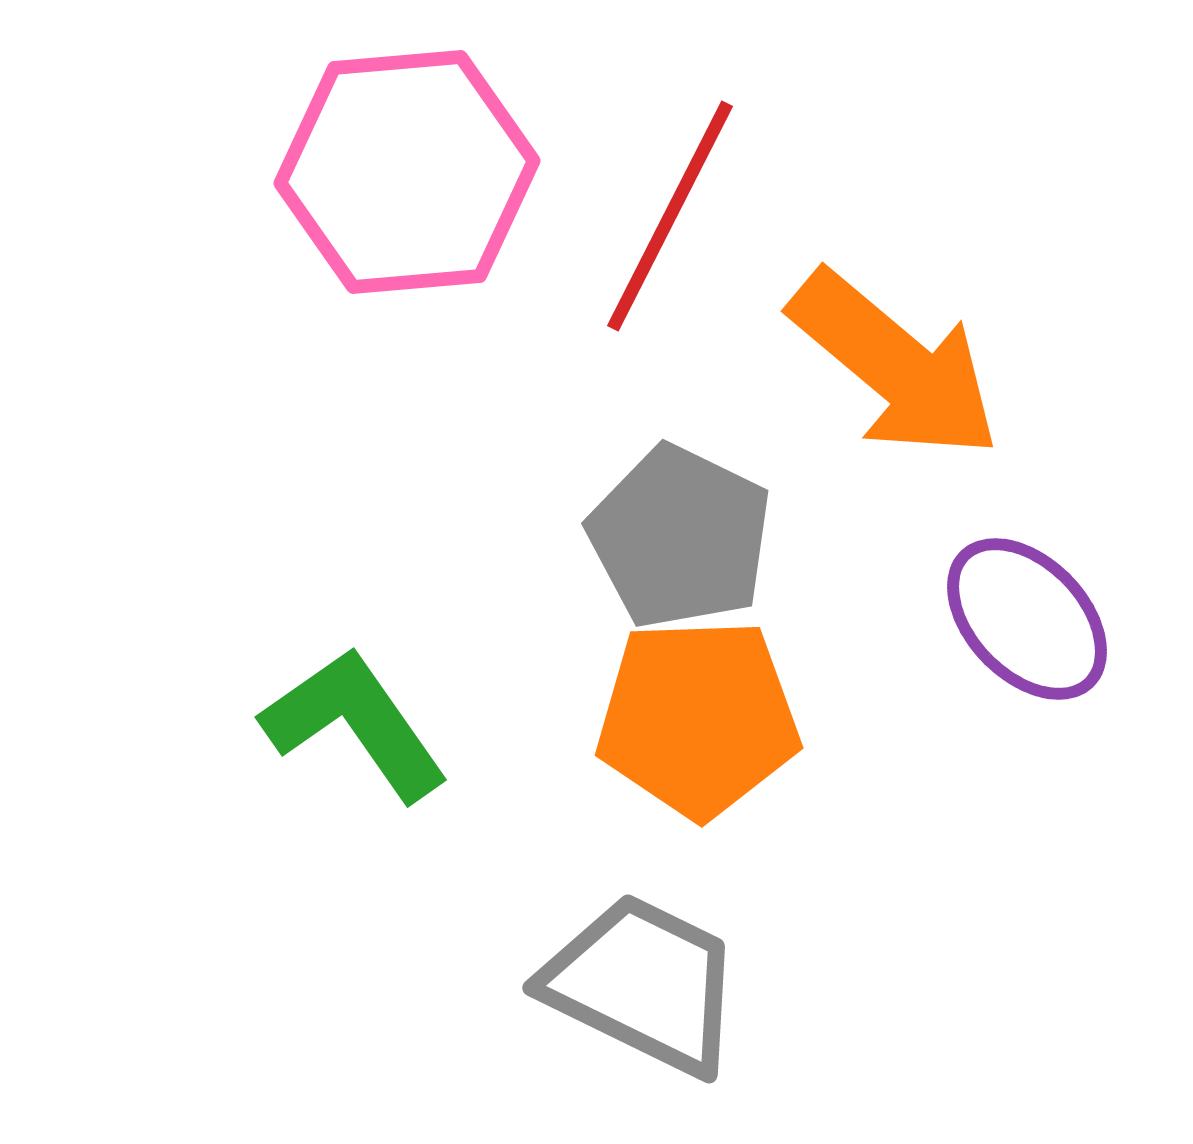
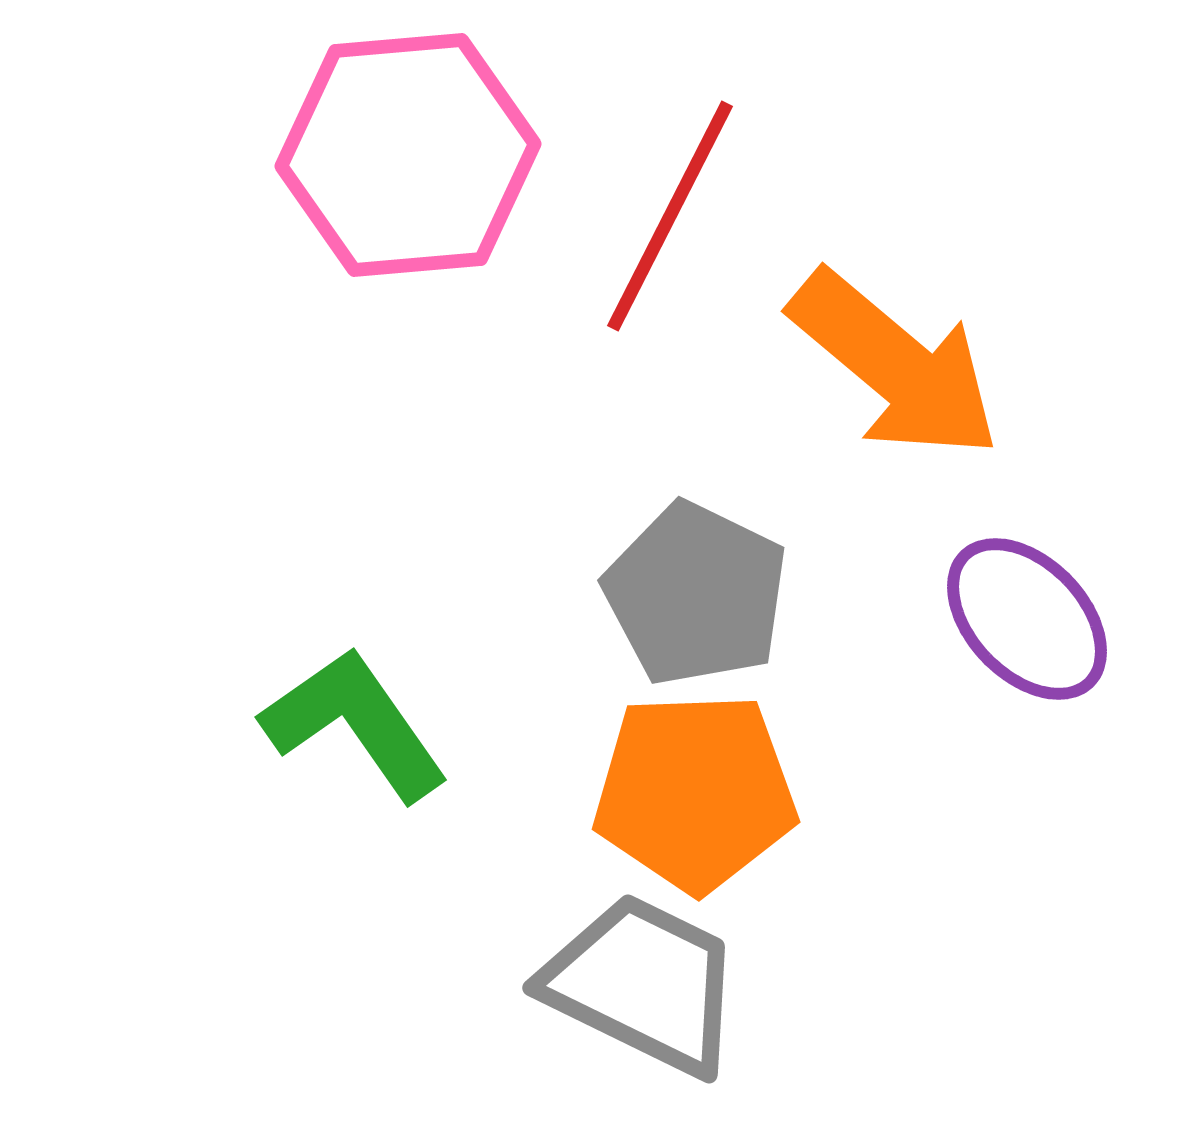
pink hexagon: moved 1 px right, 17 px up
gray pentagon: moved 16 px right, 57 px down
orange pentagon: moved 3 px left, 74 px down
